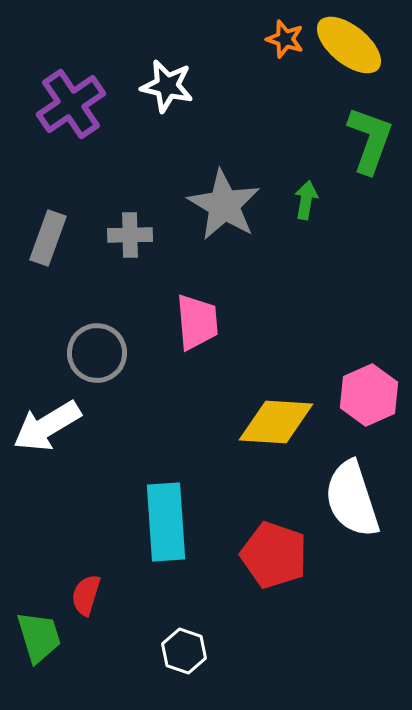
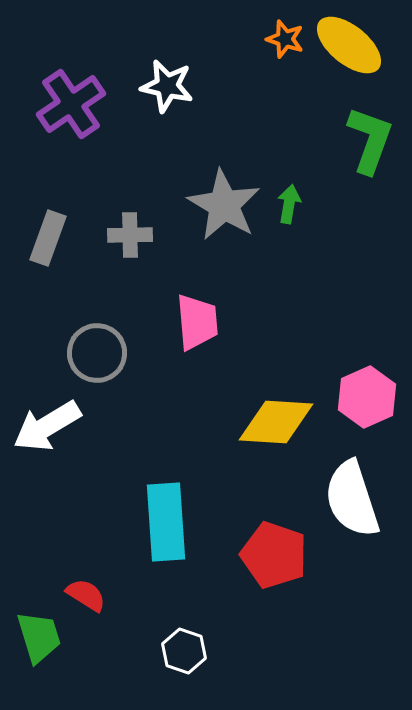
green arrow: moved 17 px left, 4 px down
pink hexagon: moved 2 px left, 2 px down
red semicircle: rotated 105 degrees clockwise
